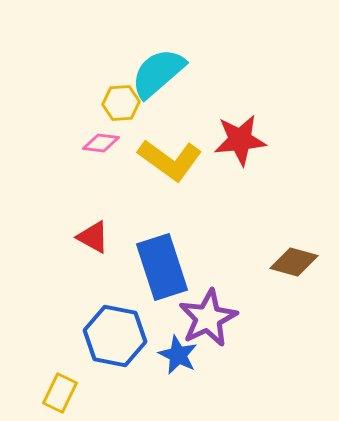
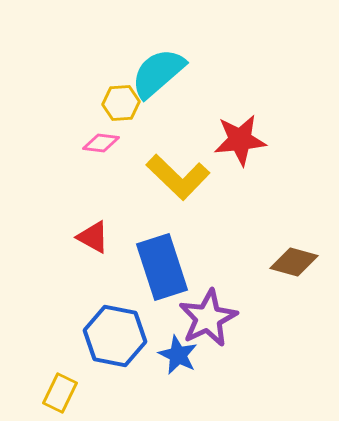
yellow L-shape: moved 8 px right, 17 px down; rotated 8 degrees clockwise
